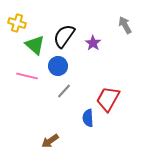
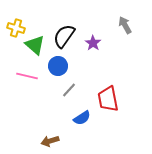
yellow cross: moved 1 px left, 5 px down
gray line: moved 5 px right, 1 px up
red trapezoid: rotated 40 degrees counterclockwise
blue semicircle: moved 6 px left; rotated 120 degrees counterclockwise
brown arrow: rotated 18 degrees clockwise
